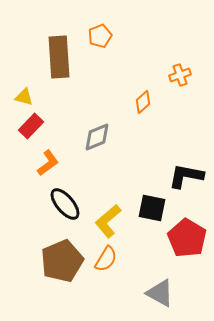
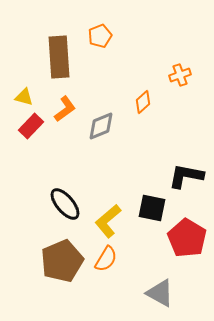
gray diamond: moved 4 px right, 11 px up
orange L-shape: moved 17 px right, 54 px up
